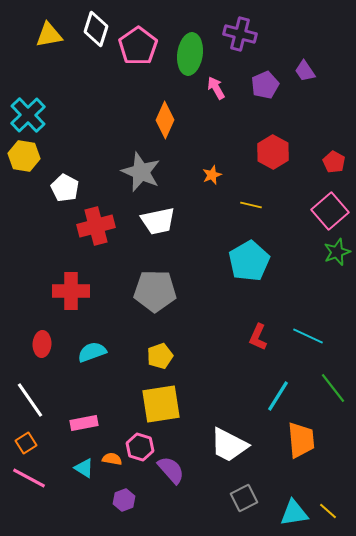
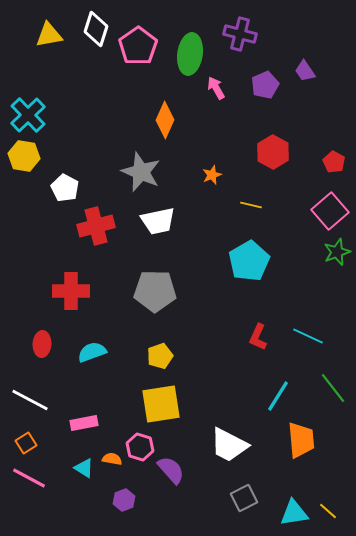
white line at (30, 400): rotated 27 degrees counterclockwise
